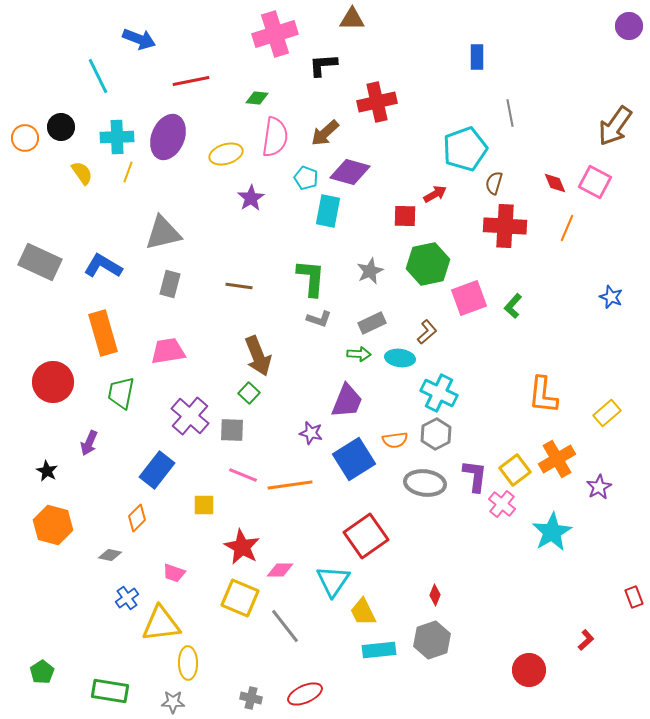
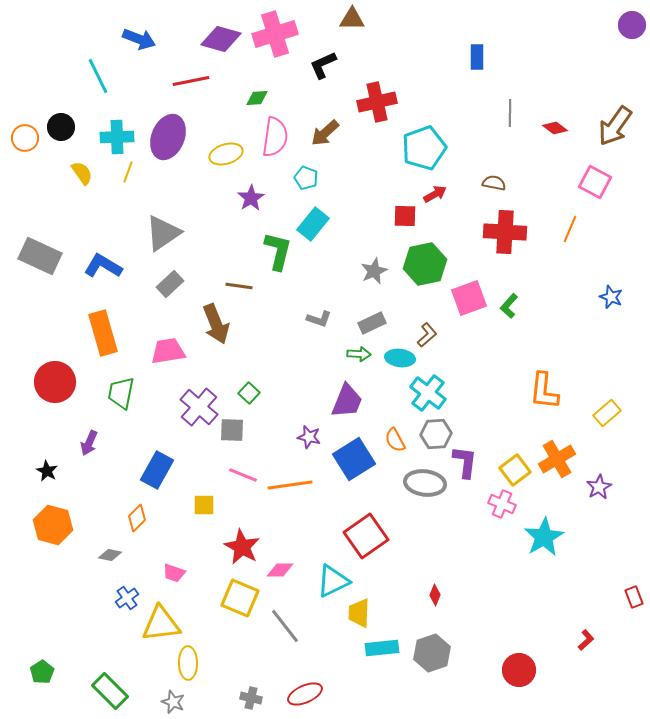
purple circle at (629, 26): moved 3 px right, 1 px up
black L-shape at (323, 65): rotated 20 degrees counterclockwise
green diamond at (257, 98): rotated 10 degrees counterclockwise
gray line at (510, 113): rotated 12 degrees clockwise
cyan pentagon at (465, 149): moved 41 px left, 1 px up
purple diamond at (350, 172): moved 129 px left, 133 px up
brown semicircle at (494, 183): rotated 85 degrees clockwise
red diamond at (555, 183): moved 55 px up; rotated 30 degrees counterclockwise
cyan rectangle at (328, 211): moved 15 px left, 13 px down; rotated 28 degrees clockwise
red cross at (505, 226): moved 6 px down
orange line at (567, 228): moved 3 px right, 1 px down
gray triangle at (163, 233): rotated 21 degrees counterclockwise
gray rectangle at (40, 262): moved 6 px up
green hexagon at (428, 264): moved 3 px left
gray star at (370, 271): moved 4 px right
green L-shape at (311, 278): moved 33 px left, 27 px up; rotated 9 degrees clockwise
gray rectangle at (170, 284): rotated 32 degrees clockwise
green L-shape at (513, 306): moved 4 px left
brown L-shape at (427, 332): moved 3 px down
brown arrow at (258, 356): moved 42 px left, 32 px up
red circle at (53, 382): moved 2 px right
cyan cross at (439, 393): moved 11 px left; rotated 12 degrees clockwise
orange L-shape at (543, 395): moved 1 px right, 4 px up
purple cross at (190, 416): moved 9 px right, 9 px up
purple star at (311, 433): moved 2 px left, 4 px down
gray hexagon at (436, 434): rotated 24 degrees clockwise
orange semicircle at (395, 440): rotated 70 degrees clockwise
blue rectangle at (157, 470): rotated 9 degrees counterclockwise
purple L-shape at (475, 476): moved 10 px left, 14 px up
pink cross at (502, 504): rotated 16 degrees counterclockwise
cyan star at (552, 532): moved 8 px left, 5 px down
cyan triangle at (333, 581): rotated 30 degrees clockwise
yellow trapezoid at (363, 612): moved 4 px left, 1 px down; rotated 28 degrees clockwise
gray hexagon at (432, 640): moved 13 px down
cyan rectangle at (379, 650): moved 3 px right, 2 px up
red circle at (529, 670): moved 10 px left
green rectangle at (110, 691): rotated 36 degrees clockwise
gray star at (173, 702): rotated 20 degrees clockwise
